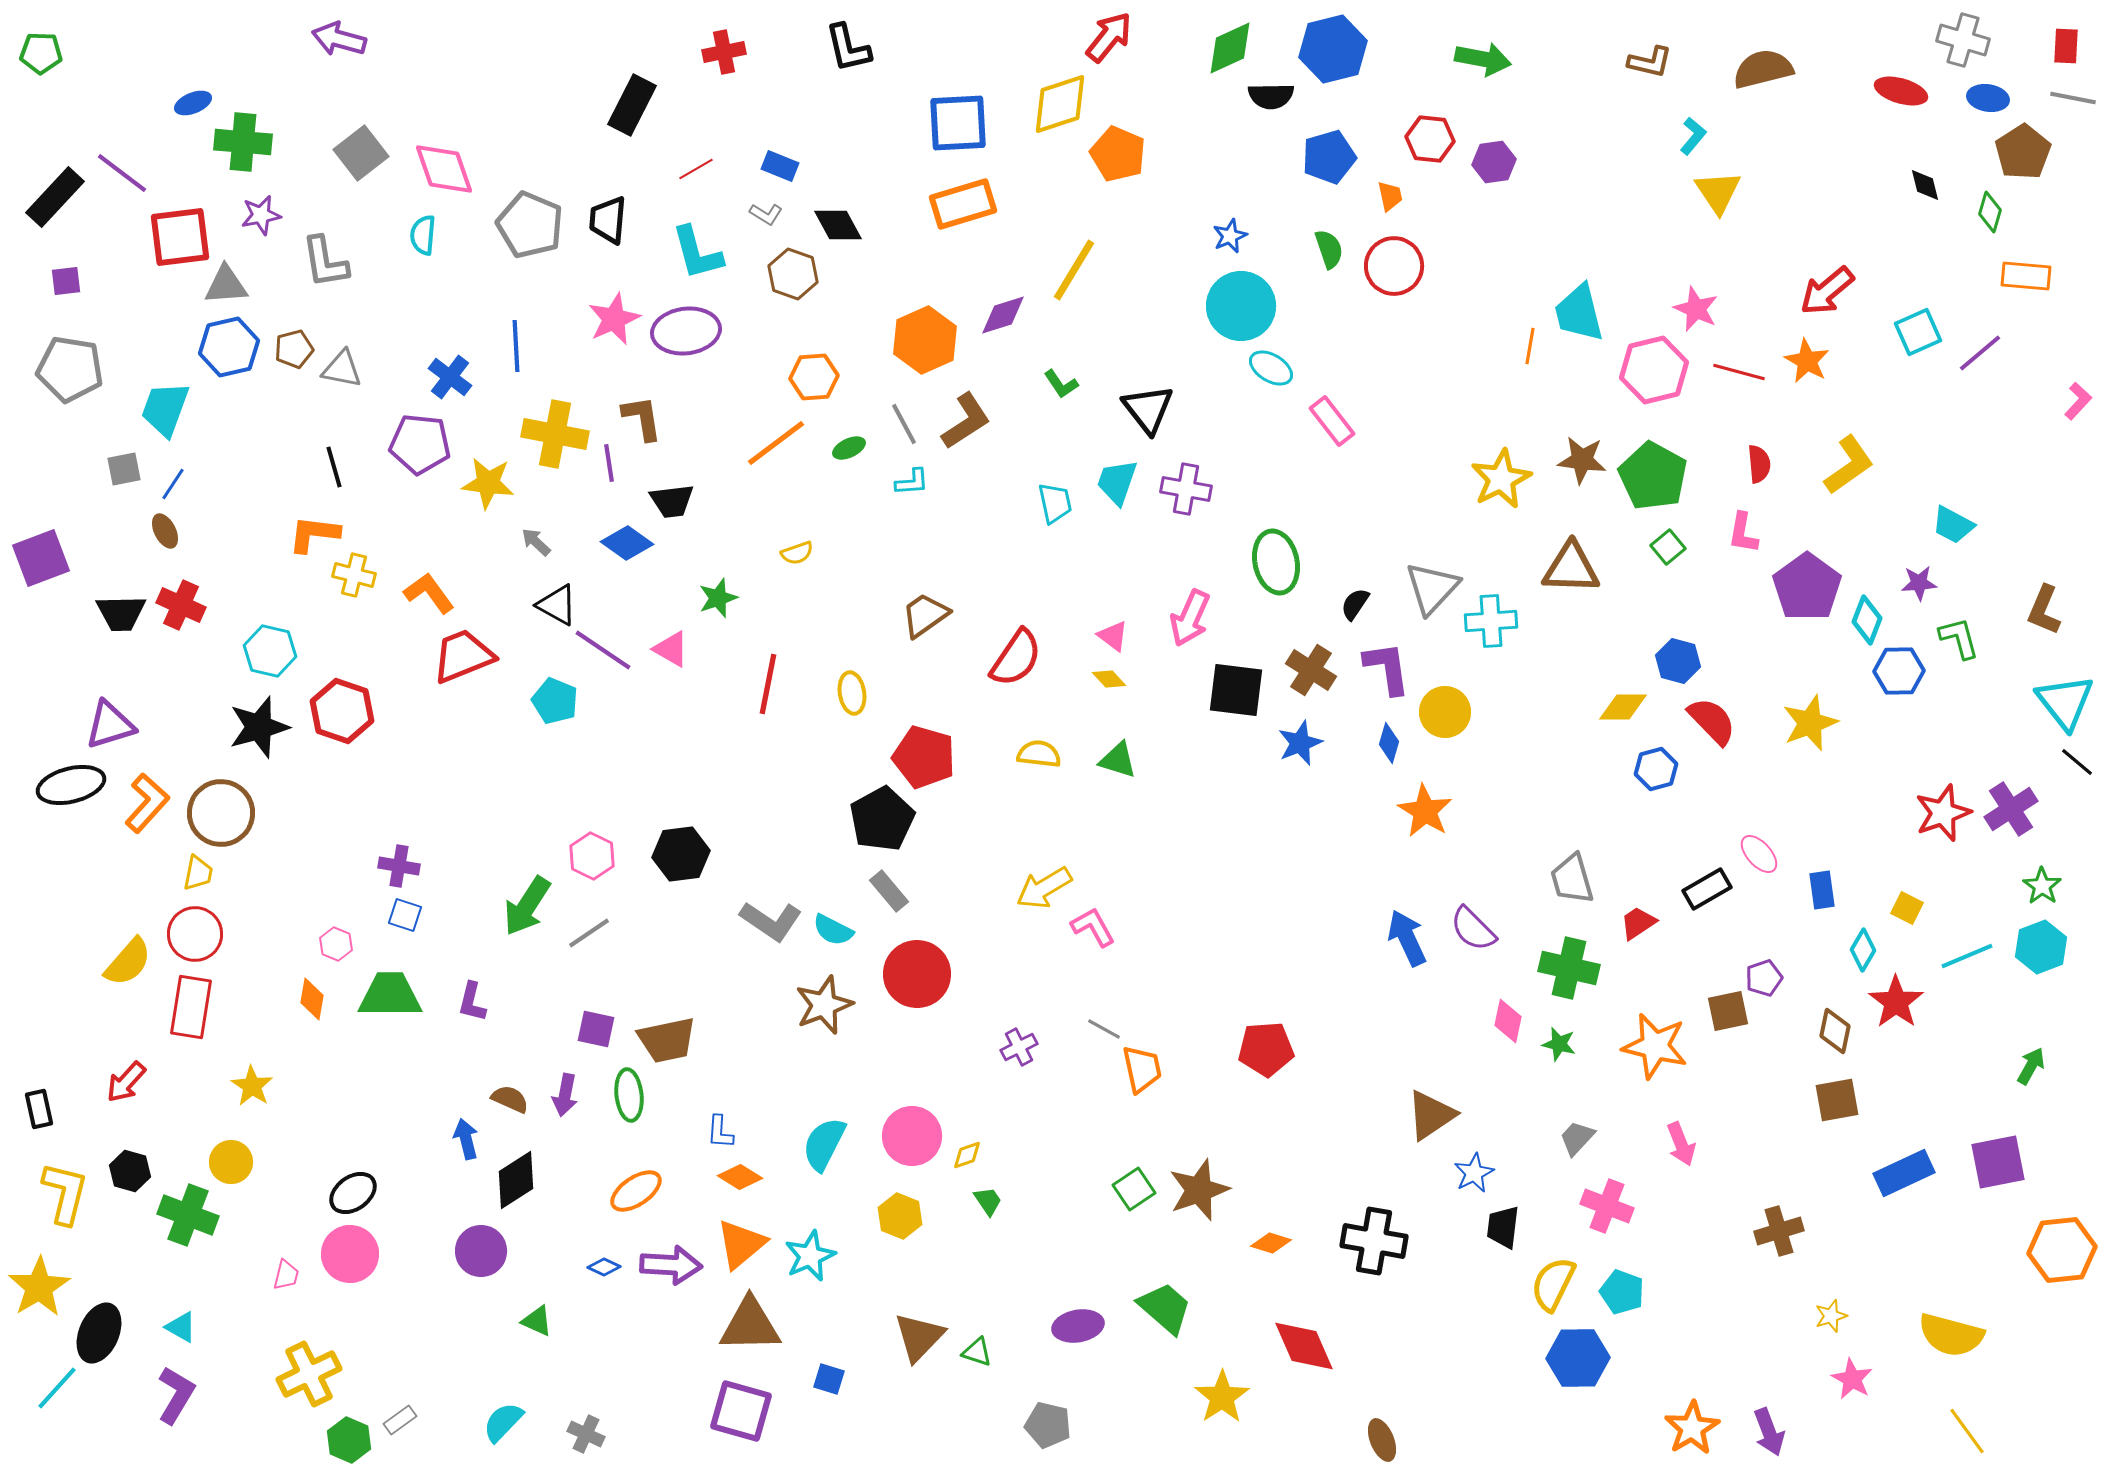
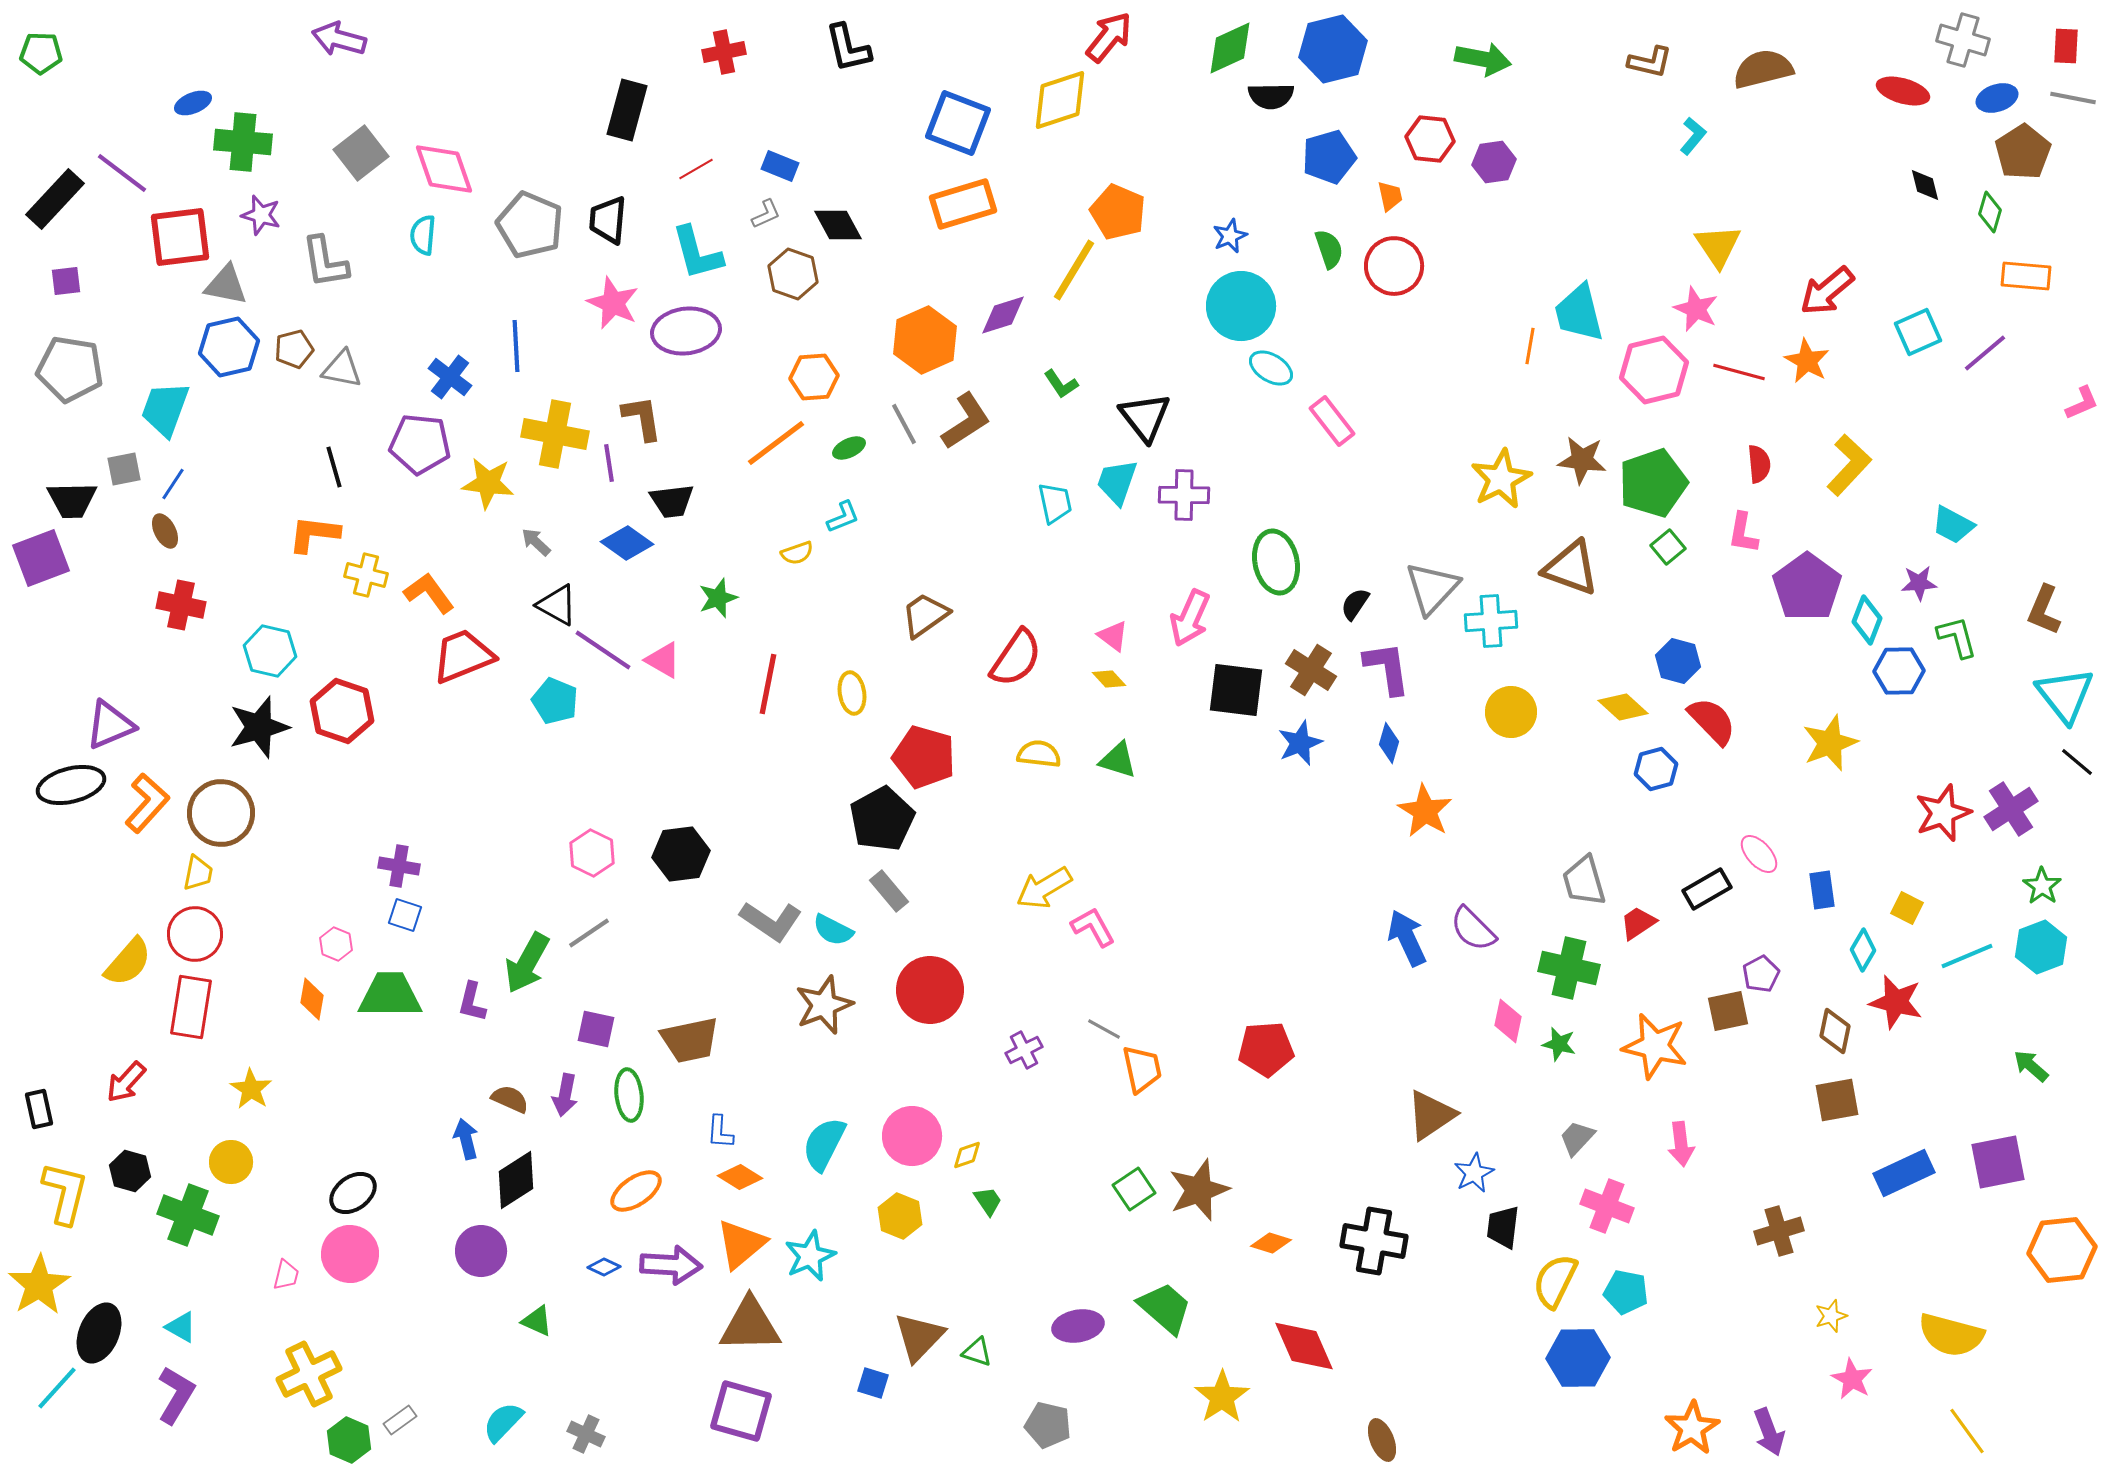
red ellipse at (1901, 91): moved 2 px right
blue ellipse at (1988, 98): moved 9 px right; rotated 27 degrees counterclockwise
yellow diamond at (1060, 104): moved 4 px up
black rectangle at (632, 105): moved 5 px left, 5 px down; rotated 12 degrees counterclockwise
blue square at (958, 123): rotated 24 degrees clockwise
orange pentagon at (1118, 154): moved 58 px down
yellow triangle at (1718, 192): moved 54 px down
black rectangle at (55, 197): moved 2 px down
gray L-shape at (766, 214): rotated 56 degrees counterclockwise
purple star at (261, 215): rotated 27 degrees clockwise
gray triangle at (226, 285): rotated 15 degrees clockwise
pink star at (614, 319): moved 1 px left, 16 px up; rotated 24 degrees counterclockwise
purple line at (1980, 353): moved 5 px right
pink L-shape at (2078, 401): moved 4 px right, 2 px down; rotated 24 degrees clockwise
black triangle at (1148, 409): moved 3 px left, 8 px down
yellow L-shape at (1849, 465): rotated 12 degrees counterclockwise
green pentagon at (1653, 476): moved 7 px down; rotated 24 degrees clockwise
cyan L-shape at (912, 482): moved 69 px left, 35 px down; rotated 18 degrees counterclockwise
purple cross at (1186, 489): moved 2 px left, 6 px down; rotated 9 degrees counterclockwise
brown triangle at (1571, 568): rotated 18 degrees clockwise
yellow cross at (354, 575): moved 12 px right
red cross at (181, 605): rotated 12 degrees counterclockwise
black trapezoid at (121, 613): moved 49 px left, 113 px up
green L-shape at (1959, 638): moved 2 px left, 1 px up
pink triangle at (671, 649): moved 8 px left, 11 px down
cyan triangle at (2065, 702): moved 7 px up
yellow diamond at (1623, 707): rotated 42 degrees clockwise
yellow circle at (1445, 712): moved 66 px right
yellow star at (1810, 723): moved 20 px right, 20 px down
purple triangle at (110, 725): rotated 6 degrees counterclockwise
pink hexagon at (592, 856): moved 3 px up
gray trapezoid at (1572, 879): moved 12 px right, 2 px down
green arrow at (527, 906): moved 57 px down; rotated 4 degrees counterclockwise
red circle at (917, 974): moved 13 px right, 16 px down
purple pentagon at (1764, 978): moved 3 px left, 4 px up; rotated 9 degrees counterclockwise
red star at (1896, 1002): rotated 22 degrees counterclockwise
brown trapezoid at (667, 1040): moved 23 px right
purple cross at (1019, 1047): moved 5 px right, 3 px down
green arrow at (2031, 1066): rotated 78 degrees counterclockwise
yellow star at (252, 1086): moved 1 px left, 3 px down
pink arrow at (1681, 1144): rotated 15 degrees clockwise
yellow semicircle at (1553, 1284): moved 2 px right, 3 px up
yellow star at (39, 1287): moved 2 px up
cyan pentagon at (1622, 1292): moved 4 px right; rotated 9 degrees counterclockwise
blue square at (829, 1379): moved 44 px right, 4 px down
